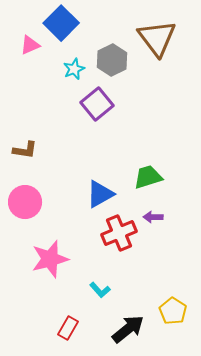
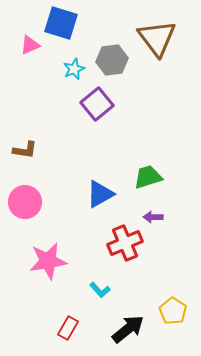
blue square: rotated 28 degrees counterclockwise
gray hexagon: rotated 20 degrees clockwise
red cross: moved 6 px right, 10 px down
pink star: moved 2 px left, 2 px down; rotated 6 degrees clockwise
